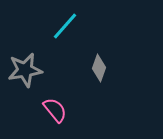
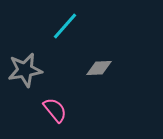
gray diamond: rotated 68 degrees clockwise
